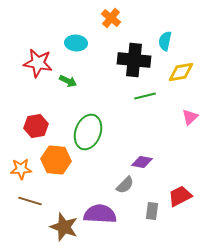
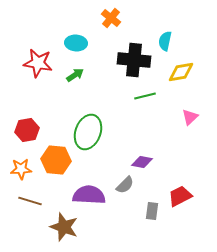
green arrow: moved 7 px right, 6 px up; rotated 60 degrees counterclockwise
red hexagon: moved 9 px left, 4 px down
purple semicircle: moved 11 px left, 19 px up
